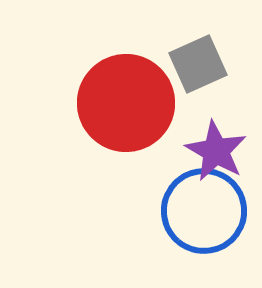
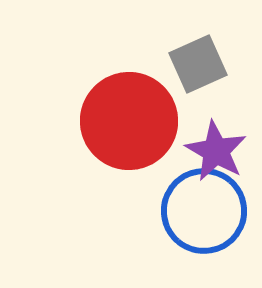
red circle: moved 3 px right, 18 px down
